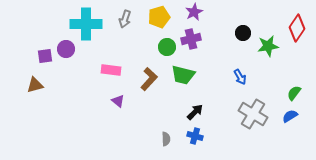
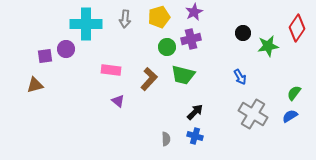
gray arrow: rotated 12 degrees counterclockwise
